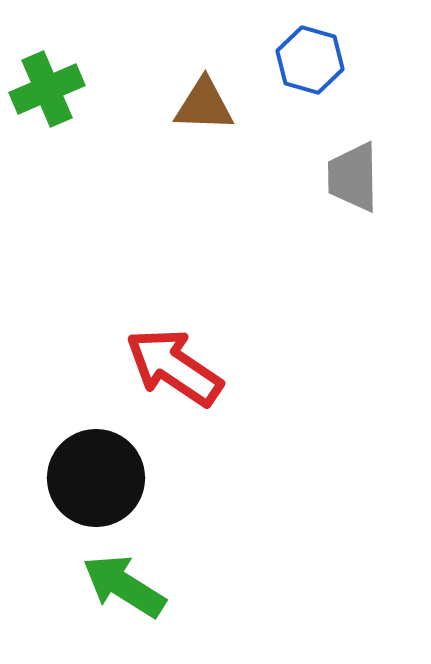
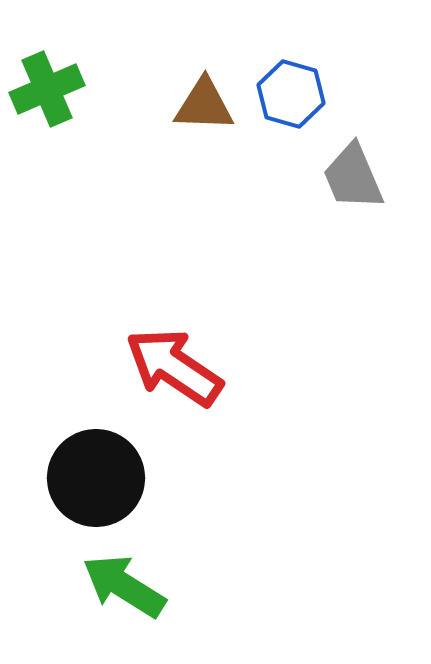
blue hexagon: moved 19 px left, 34 px down
gray trapezoid: rotated 22 degrees counterclockwise
